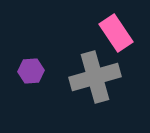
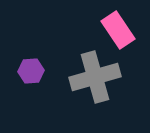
pink rectangle: moved 2 px right, 3 px up
